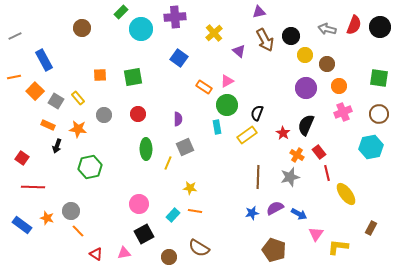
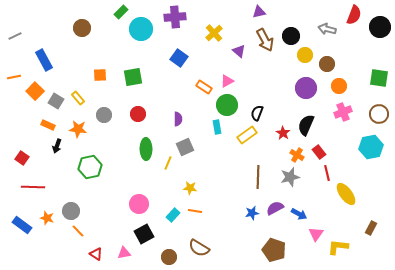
red semicircle at (354, 25): moved 10 px up
